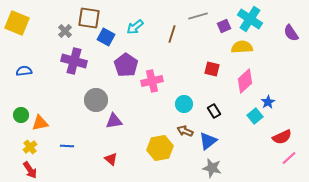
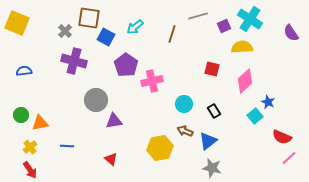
blue star: rotated 16 degrees counterclockwise
red semicircle: rotated 48 degrees clockwise
